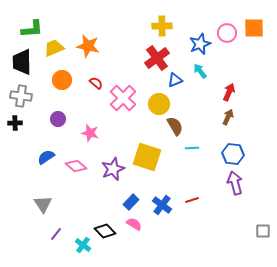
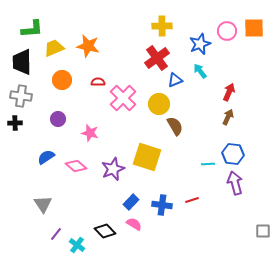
pink circle: moved 2 px up
red semicircle: moved 2 px right, 1 px up; rotated 40 degrees counterclockwise
cyan line: moved 16 px right, 16 px down
blue cross: rotated 30 degrees counterclockwise
cyan cross: moved 6 px left
